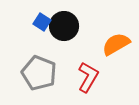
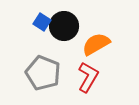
orange semicircle: moved 20 px left
gray pentagon: moved 4 px right
